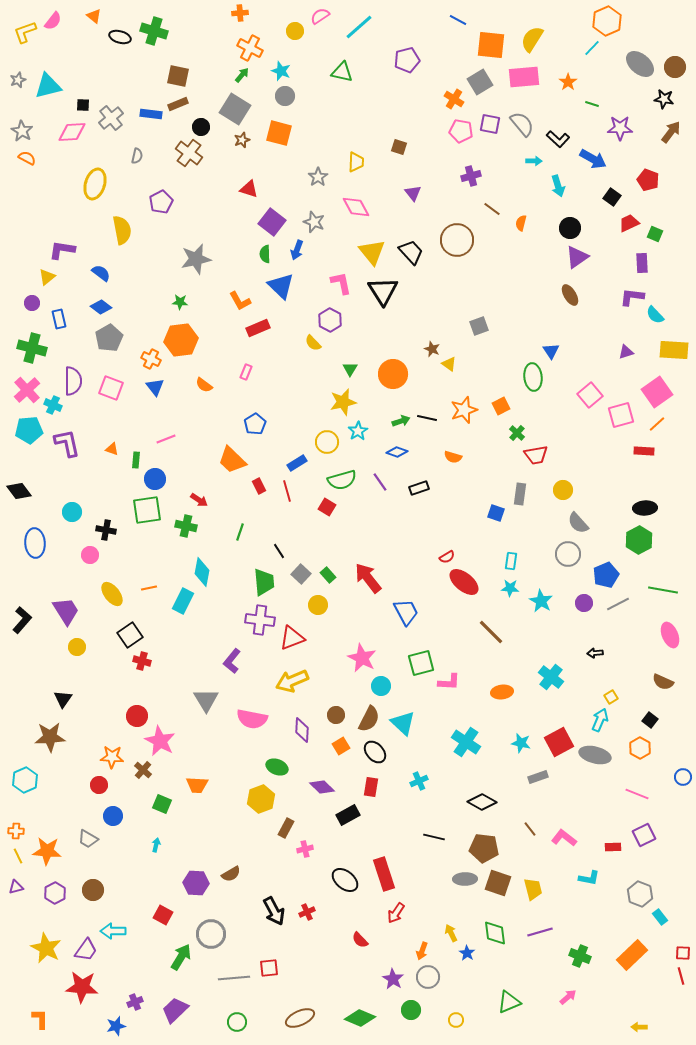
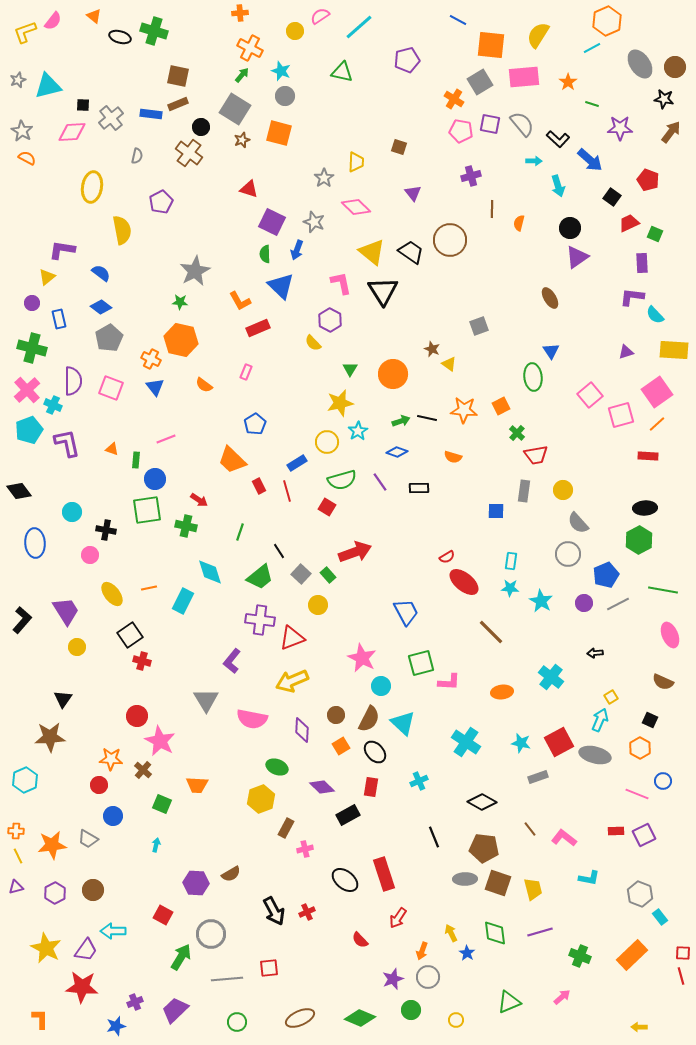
yellow semicircle at (532, 39): moved 6 px right, 4 px up
cyan line at (592, 48): rotated 18 degrees clockwise
gray ellipse at (640, 64): rotated 16 degrees clockwise
blue arrow at (593, 159): moved 3 px left, 1 px down; rotated 12 degrees clockwise
gray star at (318, 177): moved 6 px right, 1 px down
yellow ellipse at (95, 184): moved 3 px left, 3 px down; rotated 8 degrees counterclockwise
pink diamond at (356, 207): rotated 16 degrees counterclockwise
brown line at (492, 209): rotated 54 degrees clockwise
purple square at (272, 222): rotated 12 degrees counterclockwise
orange semicircle at (521, 223): moved 2 px left
brown circle at (457, 240): moved 7 px left
yellow triangle at (372, 252): rotated 12 degrees counterclockwise
black trapezoid at (411, 252): rotated 12 degrees counterclockwise
gray star at (196, 259): moved 1 px left, 12 px down; rotated 16 degrees counterclockwise
brown ellipse at (570, 295): moved 20 px left, 3 px down
orange hexagon at (181, 340): rotated 20 degrees clockwise
yellow star at (343, 402): moved 3 px left, 1 px down
orange star at (464, 410): rotated 24 degrees clockwise
cyan pentagon at (29, 430): rotated 16 degrees counterclockwise
red rectangle at (644, 451): moved 4 px right, 5 px down
black rectangle at (419, 488): rotated 18 degrees clockwise
gray rectangle at (520, 494): moved 4 px right, 3 px up
blue square at (496, 513): moved 2 px up; rotated 18 degrees counterclockwise
cyan diamond at (202, 572): moved 8 px right; rotated 28 degrees counterclockwise
red arrow at (368, 578): moved 13 px left, 26 px up; rotated 108 degrees clockwise
green trapezoid at (264, 582): moved 4 px left, 5 px up; rotated 56 degrees clockwise
black square at (650, 720): rotated 14 degrees counterclockwise
orange star at (112, 757): moved 1 px left, 2 px down
blue circle at (683, 777): moved 20 px left, 4 px down
black line at (434, 837): rotated 55 degrees clockwise
red rectangle at (613, 847): moved 3 px right, 16 px up
orange star at (47, 851): moved 5 px right, 6 px up; rotated 12 degrees counterclockwise
red arrow at (396, 913): moved 2 px right, 5 px down
gray line at (234, 978): moved 7 px left, 1 px down
purple star at (393, 979): rotated 20 degrees clockwise
pink arrow at (568, 997): moved 6 px left
